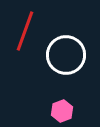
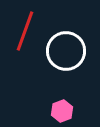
white circle: moved 4 px up
